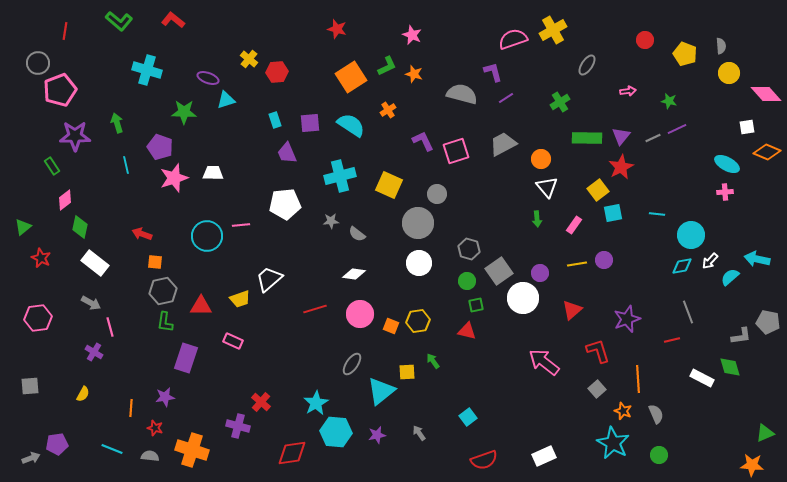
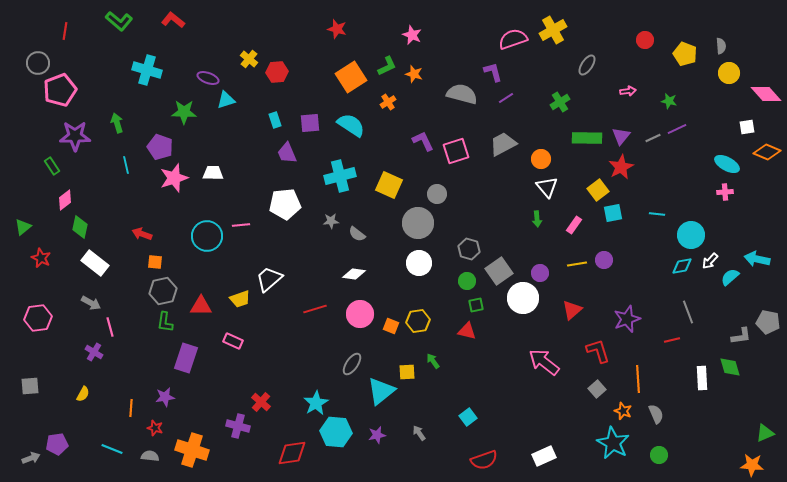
orange cross at (388, 110): moved 8 px up
white rectangle at (702, 378): rotated 60 degrees clockwise
